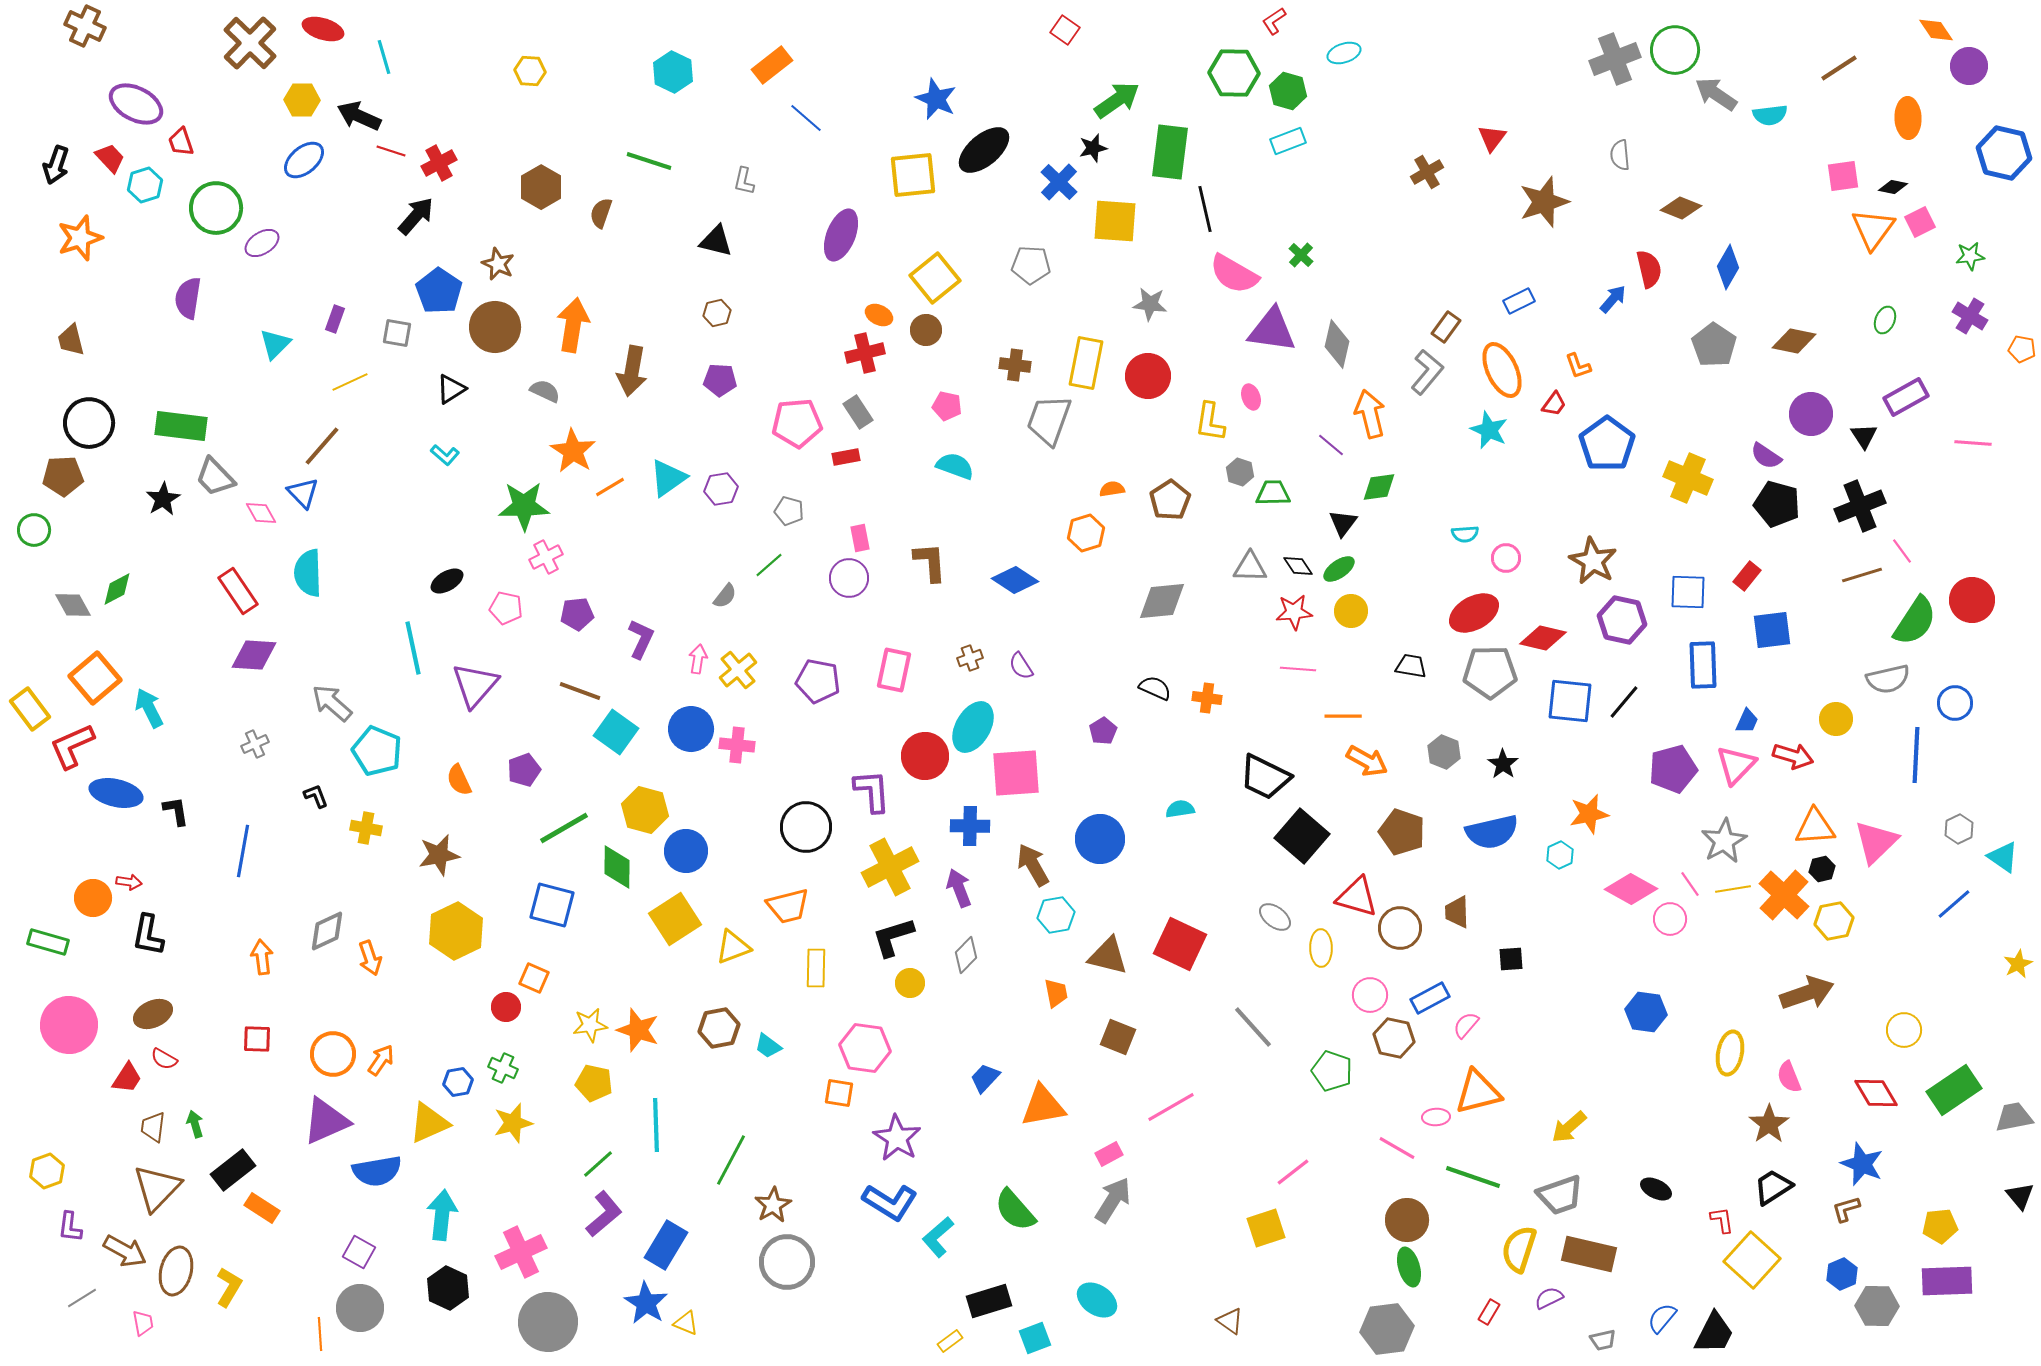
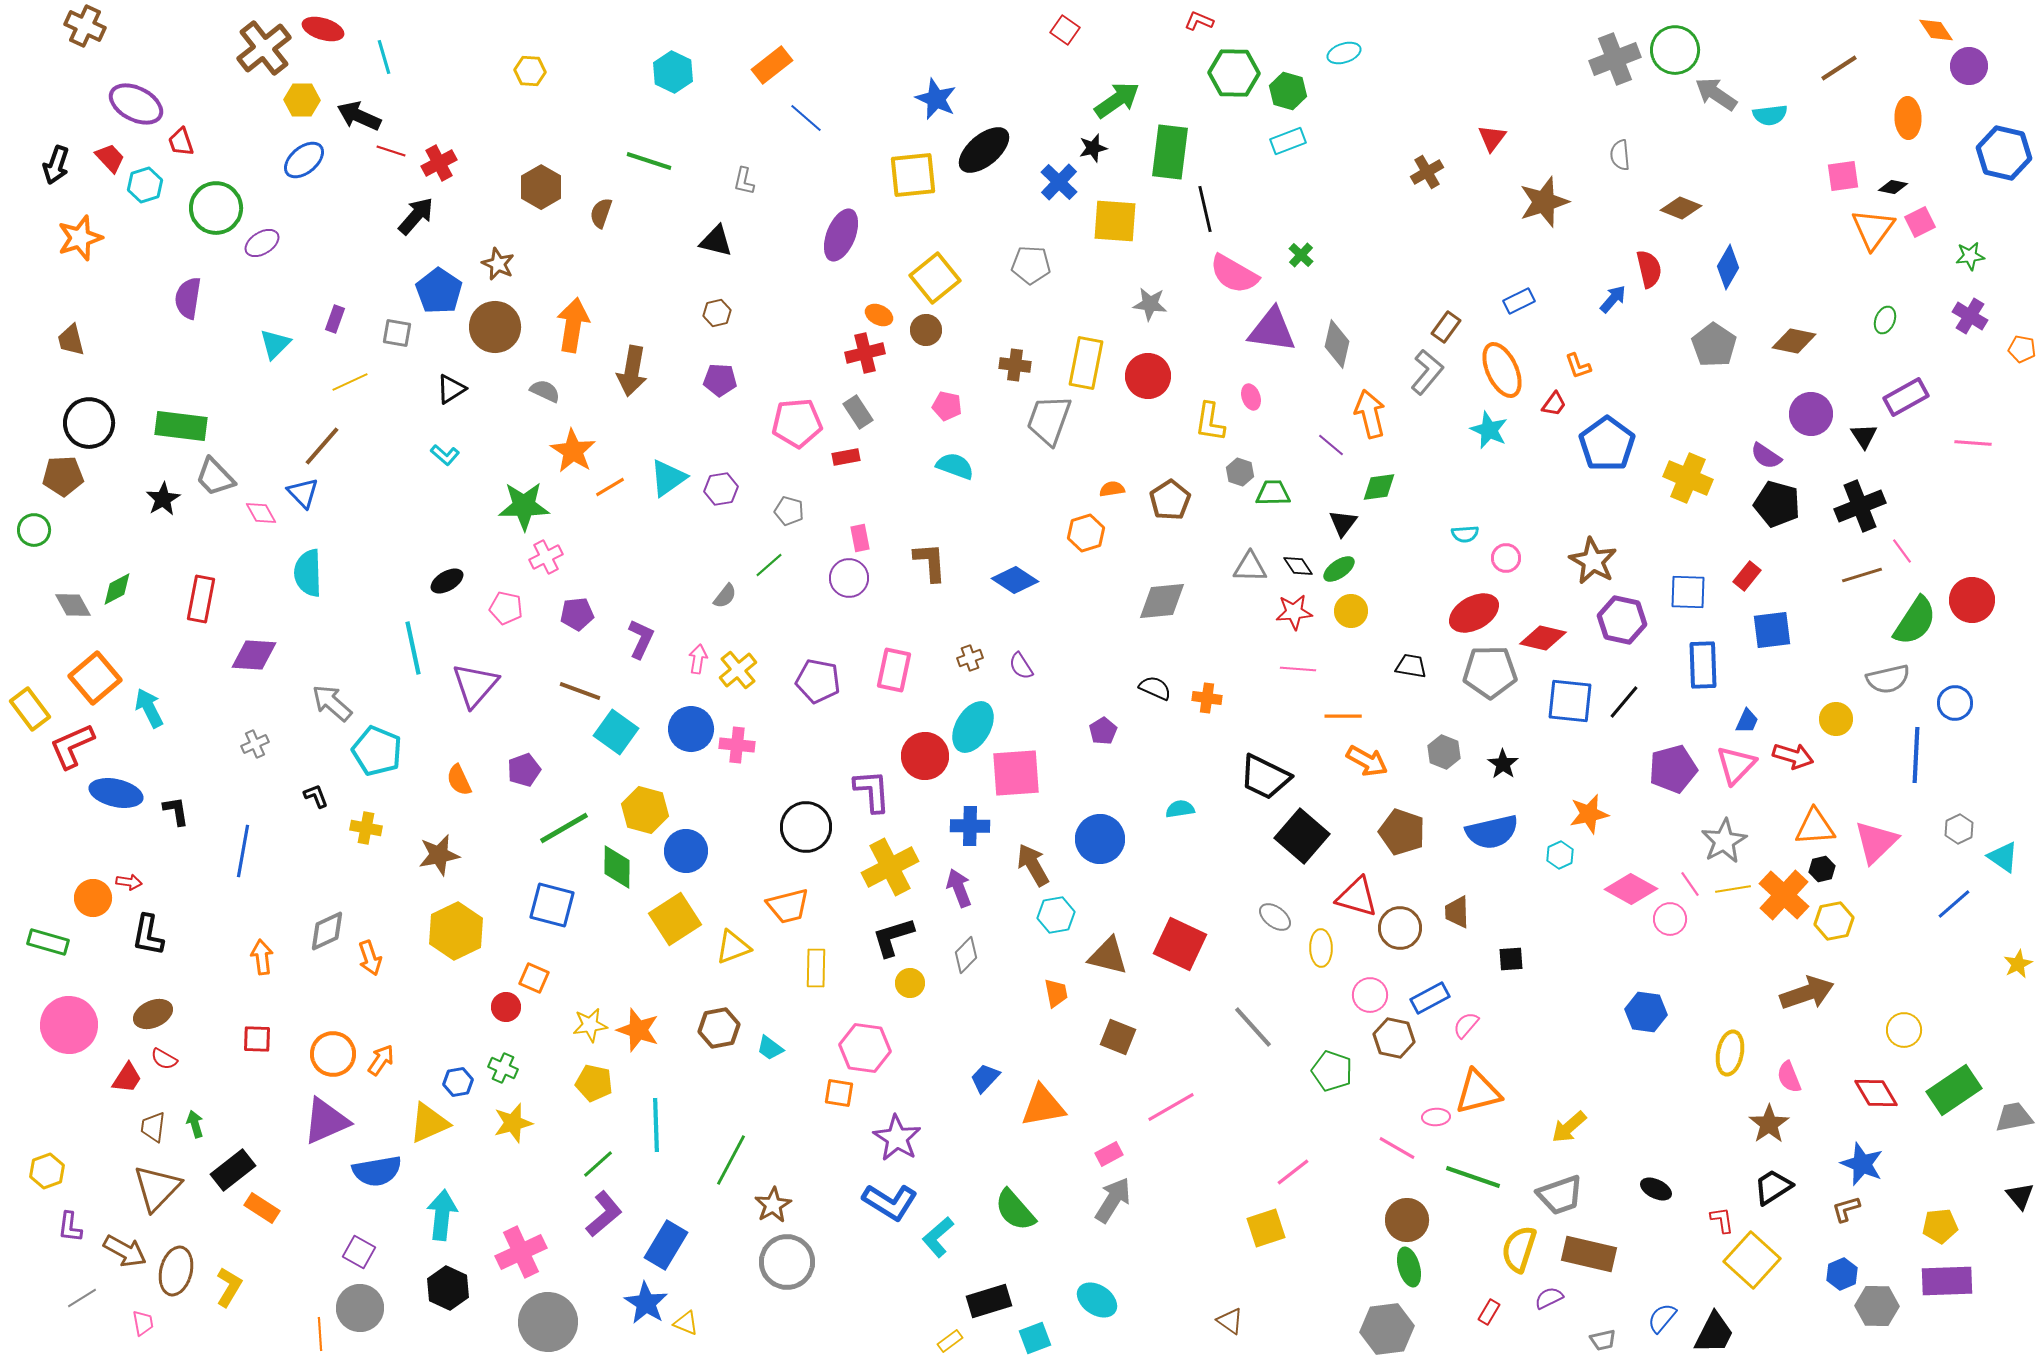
red L-shape at (1274, 21): moved 75 px left; rotated 56 degrees clockwise
brown cross at (250, 43): moved 14 px right, 5 px down; rotated 8 degrees clockwise
red rectangle at (238, 591): moved 37 px left, 8 px down; rotated 45 degrees clockwise
cyan trapezoid at (768, 1046): moved 2 px right, 2 px down
